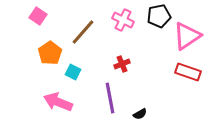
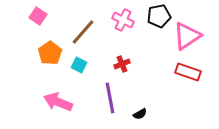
cyan square: moved 6 px right, 7 px up
